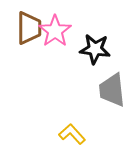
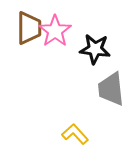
gray trapezoid: moved 1 px left, 1 px up
yellow L-shape: moved 3 px right
